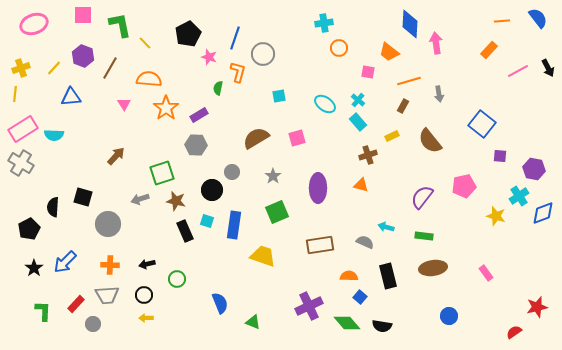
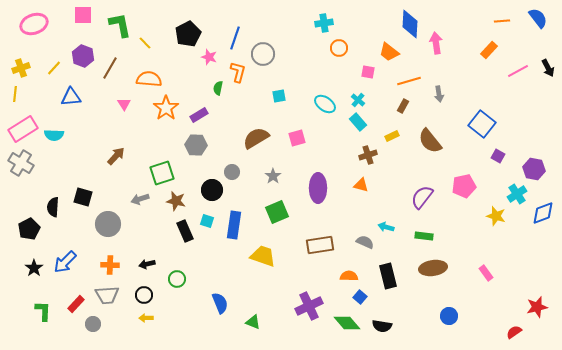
purple square at (500, 156): moved 2 px left; rotated 24 degrees clockwise
cyan cross at (519, 196): moved 2 px left, 2 px up
